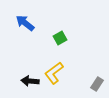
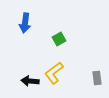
blue arrow: rotated 120 degrees counterclockwise
green square: moved 1 px left, 1 px down
gray rectangle: moved 6 px up; rotated 40 degrees counterclockwise
